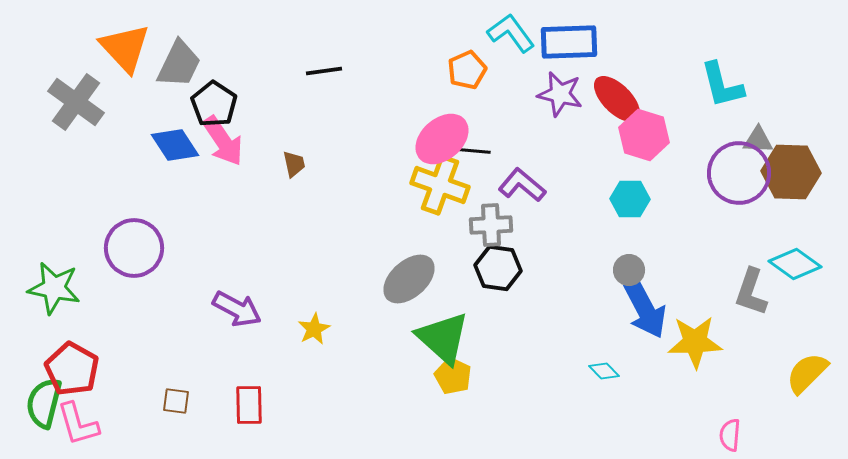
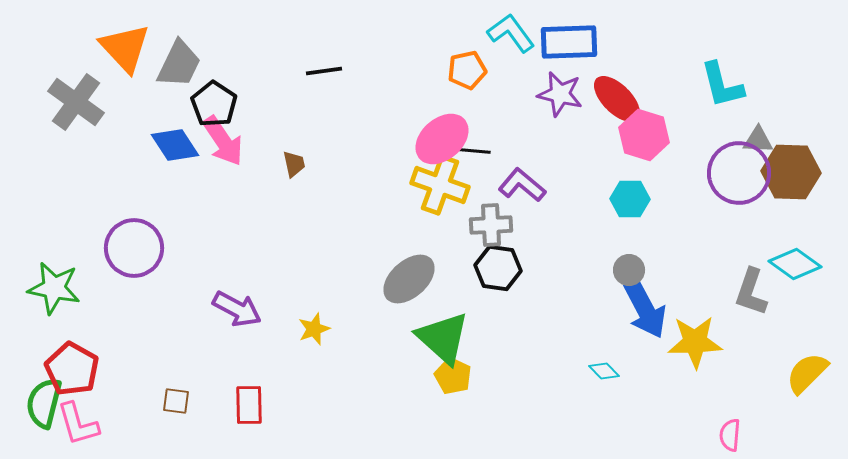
orange pentagon at (467, 70): rotated 12 degrees clockwise
yellow star at (314, 329): rotated 8 degrees clockwise
